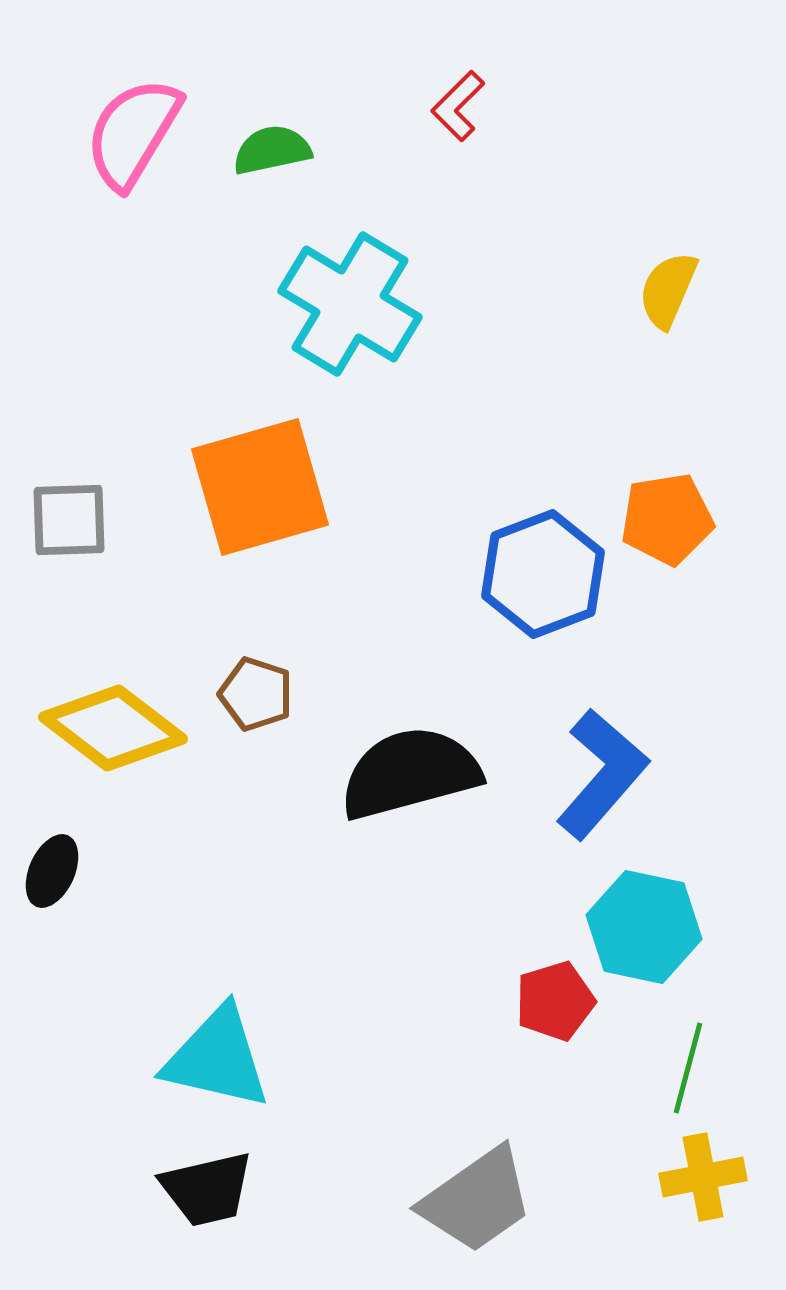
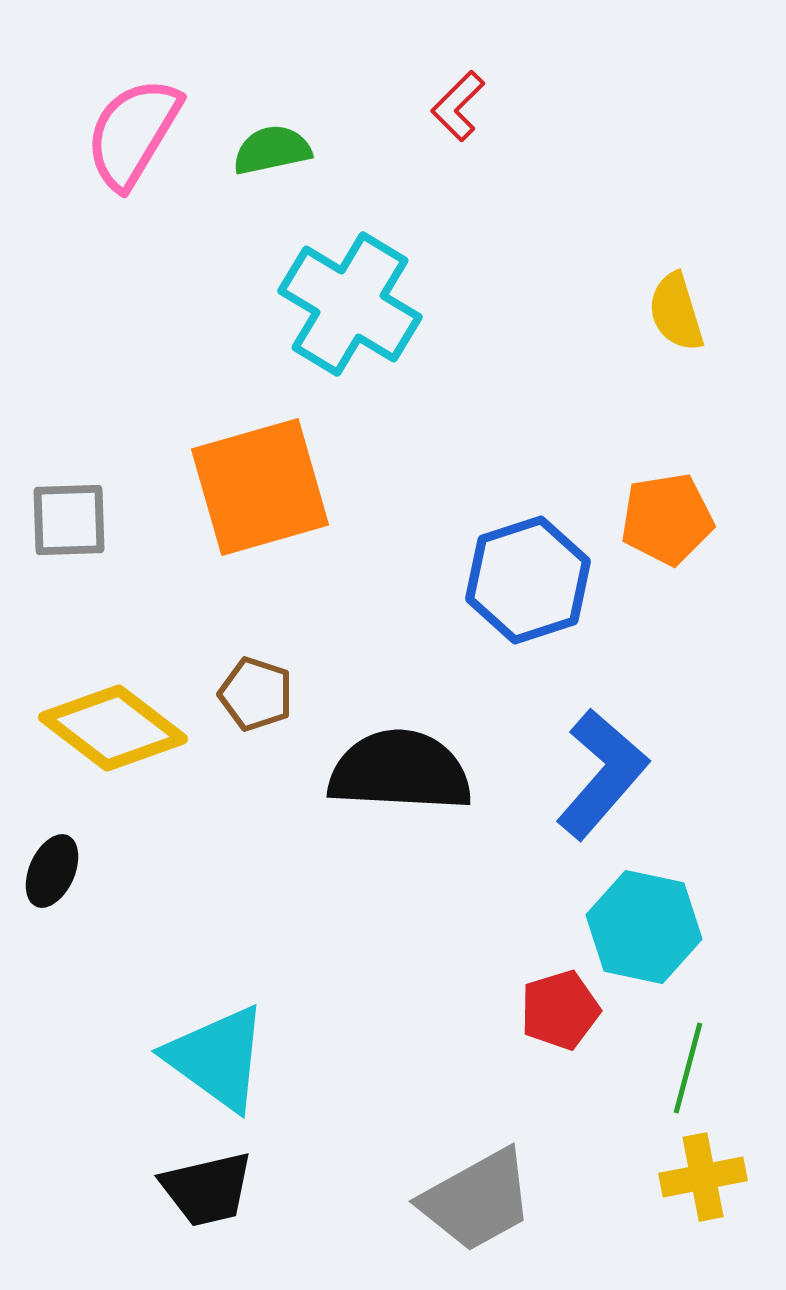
yellow semicircle: moved 8 px right, 22 px down; rotated 40 degrees counterclockwise
blue hexagon: moved 15 px left, 6 px down; rotated 3 degrees clockwise
black semicircle: moved 10 px left, 2 px up; rotated 18 degrees clockwise
red pentagon: moved 5 px right, 9 px down
cyan triangle: rotated 23 degrees clockwise
gray trapezoid: rotated 6 degrees clockwise
